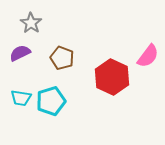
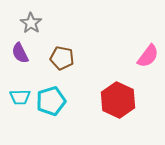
purple semicircle: rotated 90 degrees counterclockwise
brown pentagon: rotated 10 degrees counterclockwise
red hexagon: moved 6 px right, 23 px down
cyan trapezoid: moved 1 px left, 1 px up; rotated 10 degrees counterclockwise
